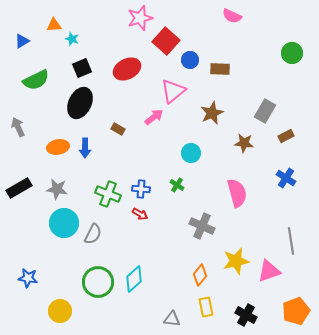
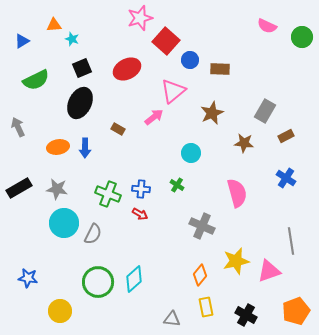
pink semicircle at (232, 16): moved 35 px right, 10 px down
green circle at (292, 53): moved 10 px right, 16 px up
